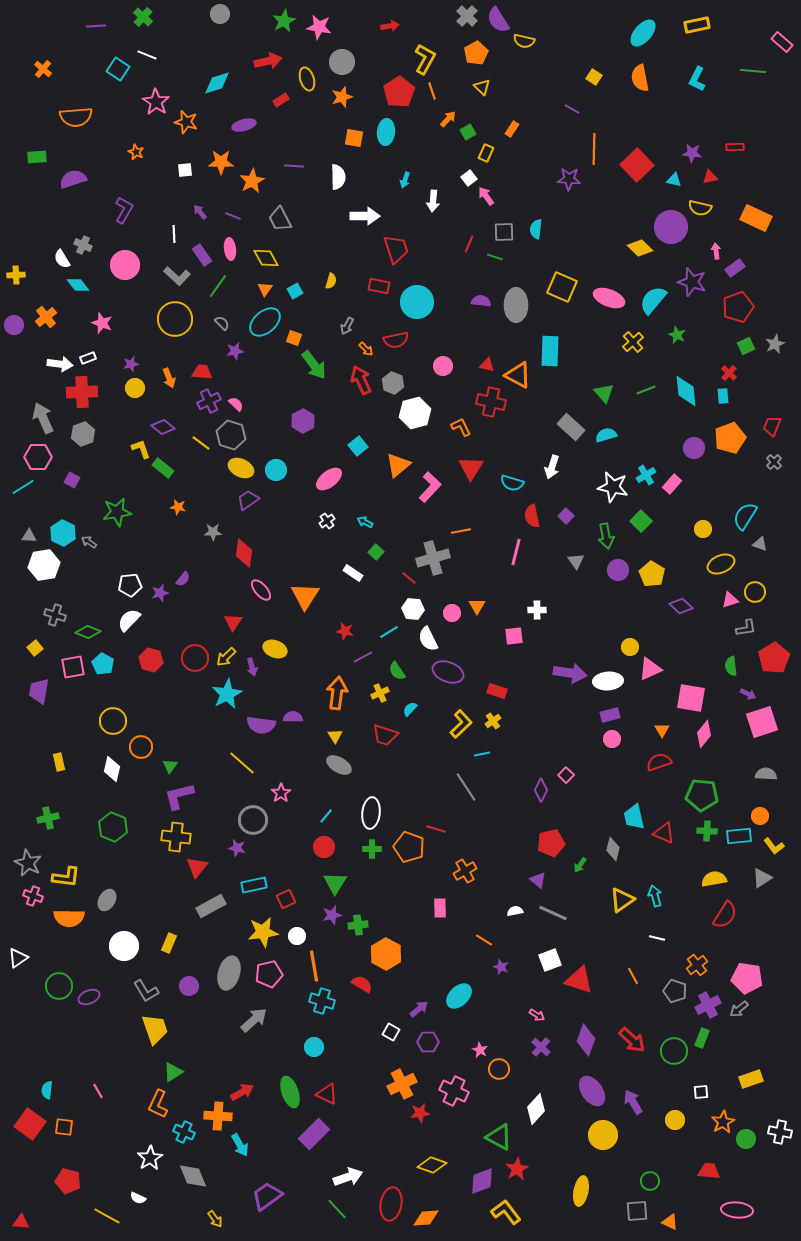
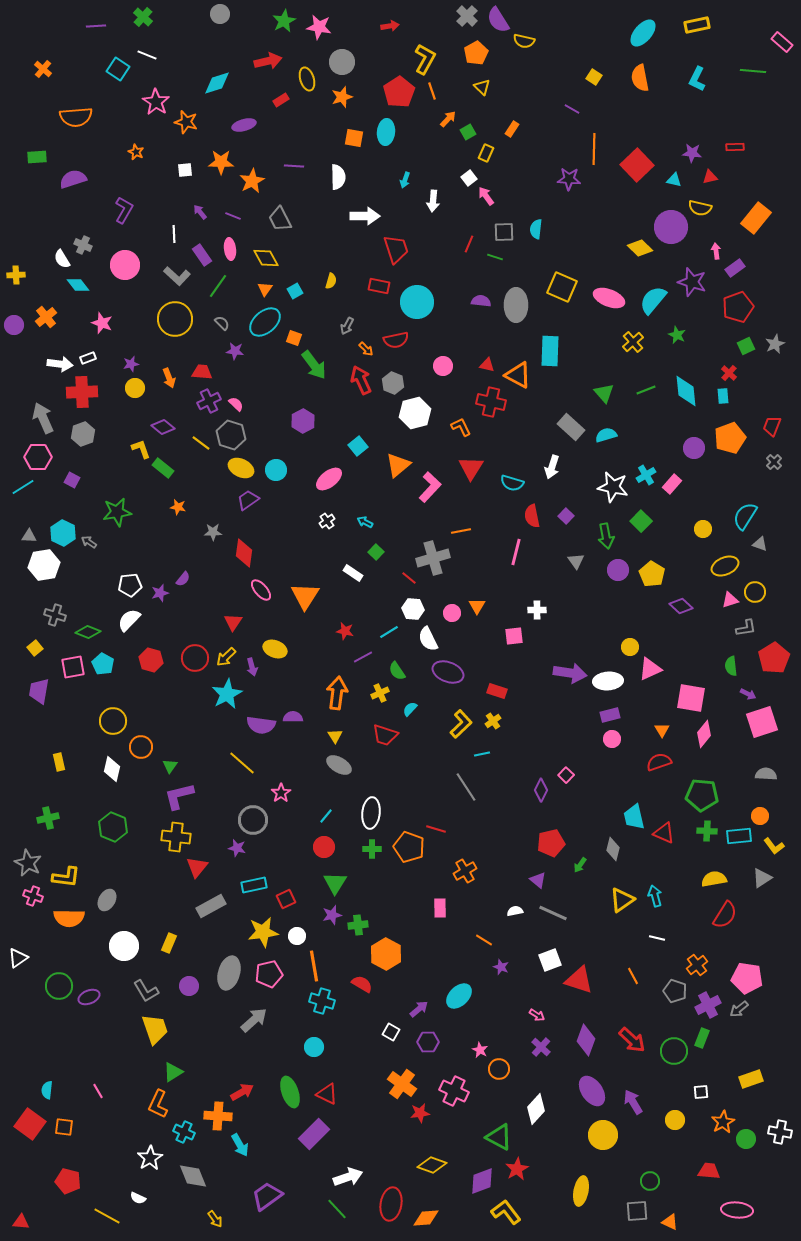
orange rectangle at (756, 218): rotated 76 degrees counterclockwise
purple star at (235, 351): rotated 18 degrees clockwise
yellow ellipse at (721, 564): moved 4 px right, 2 px down
orange cross at (402, 1084): rotated 28 degrees counterclockwise
